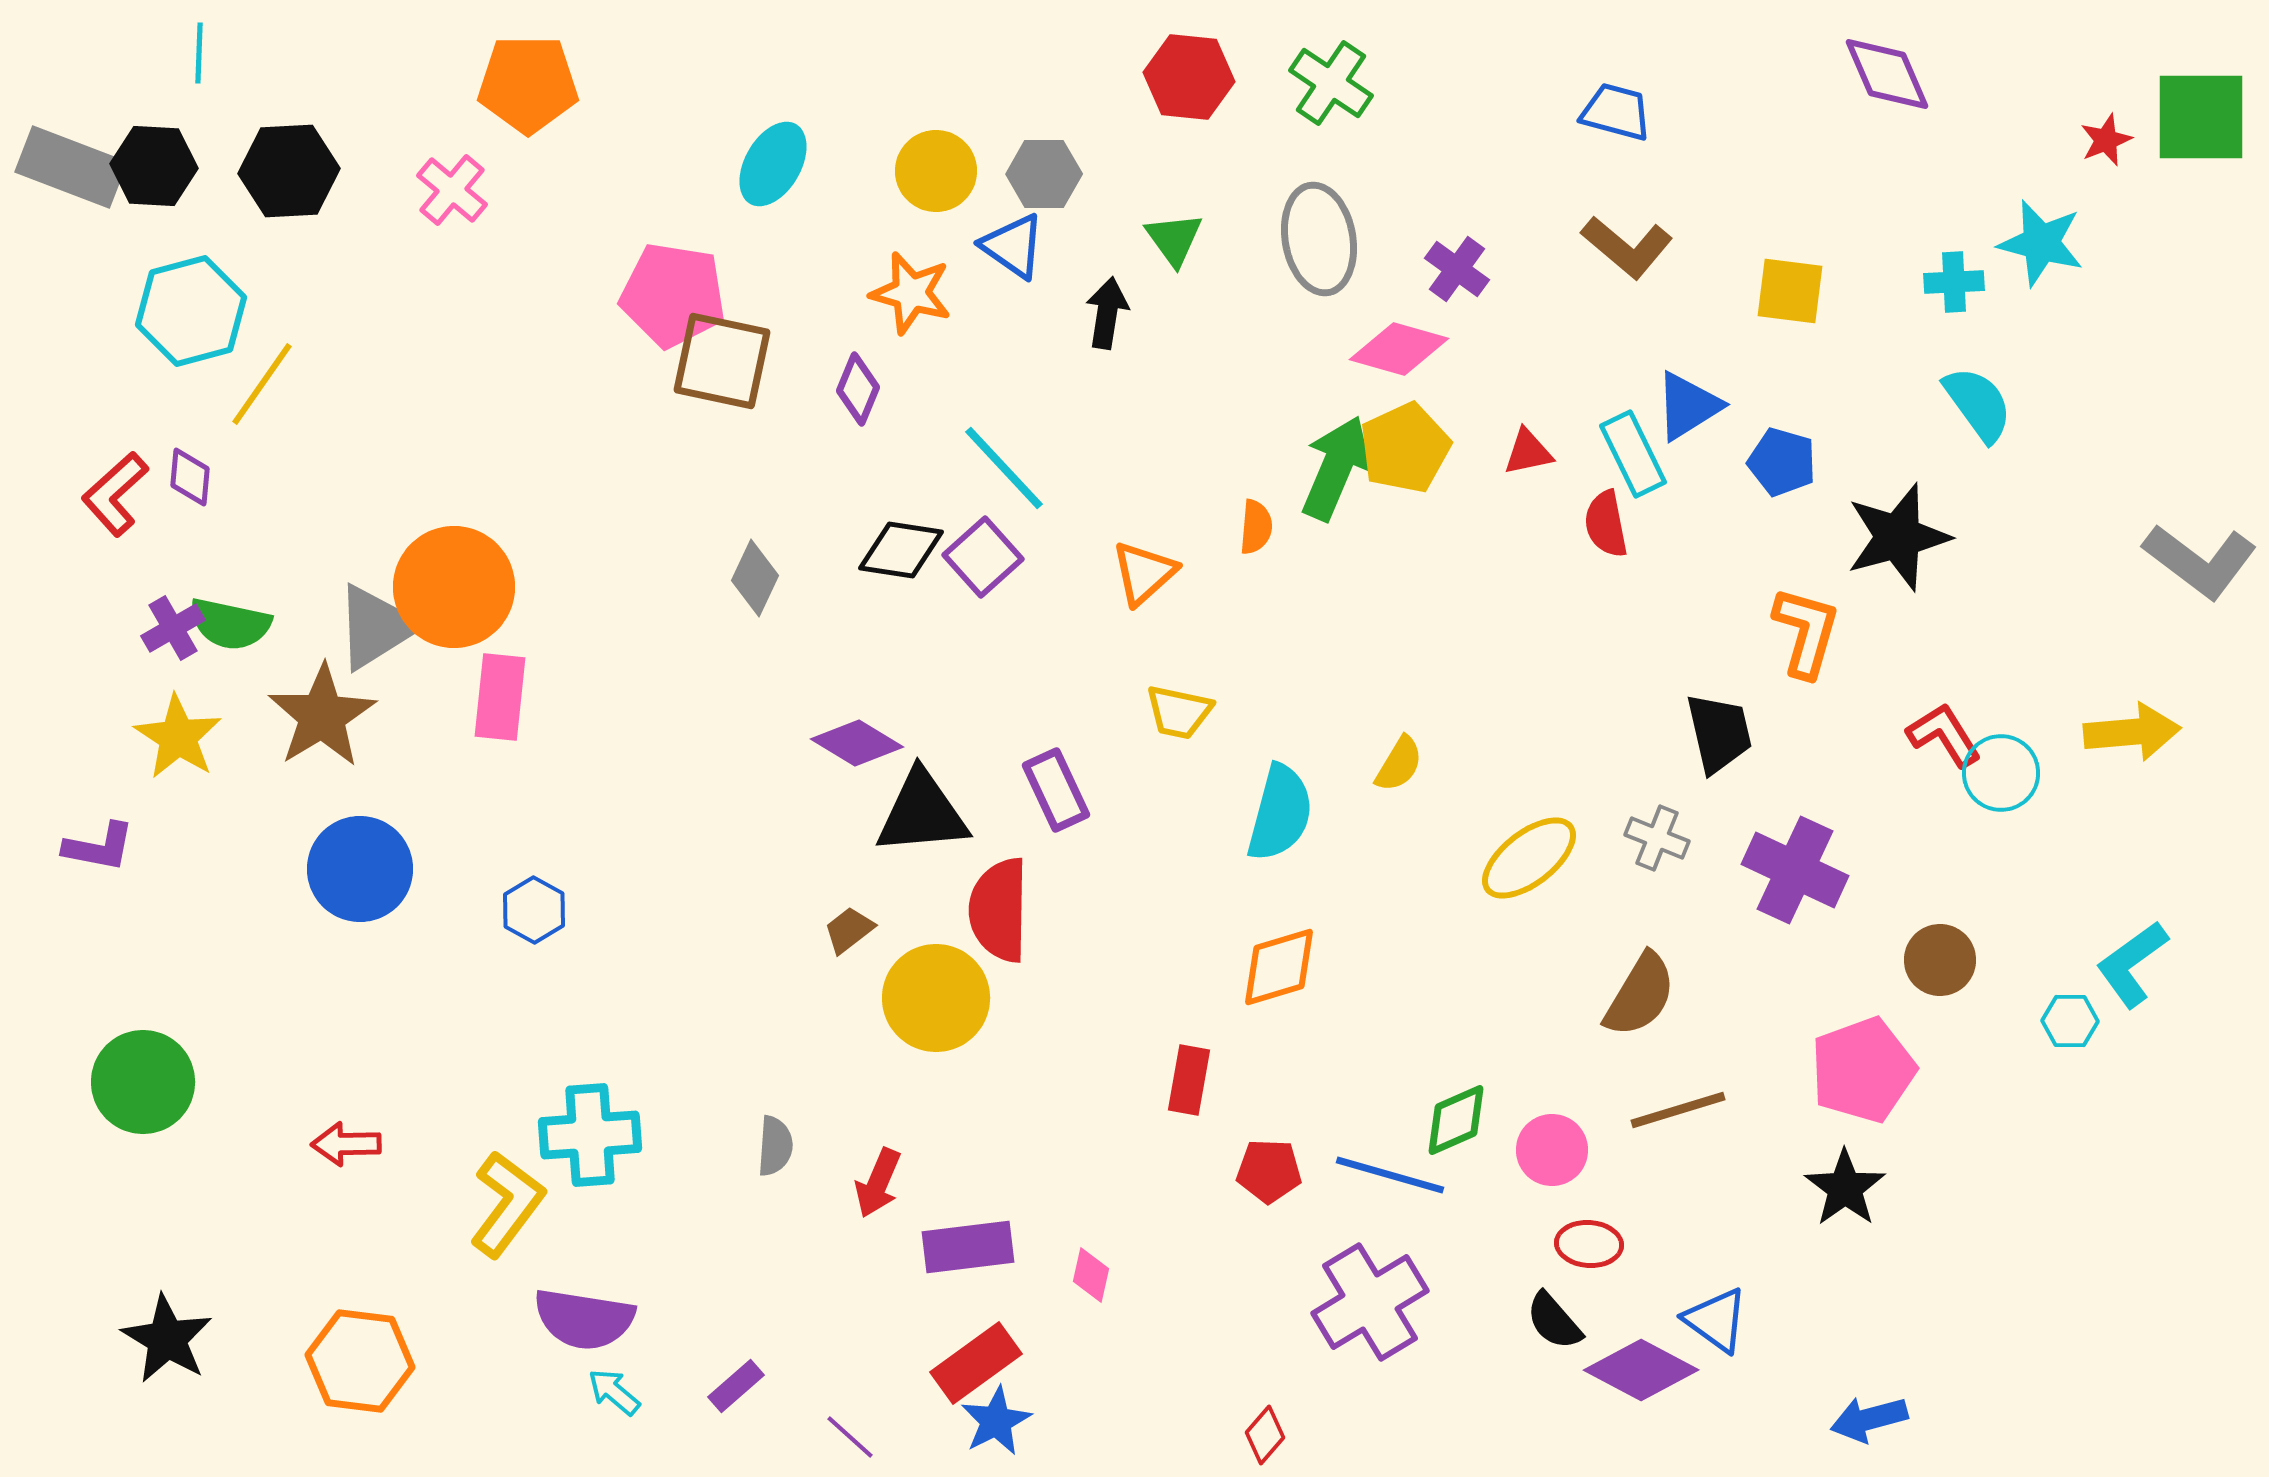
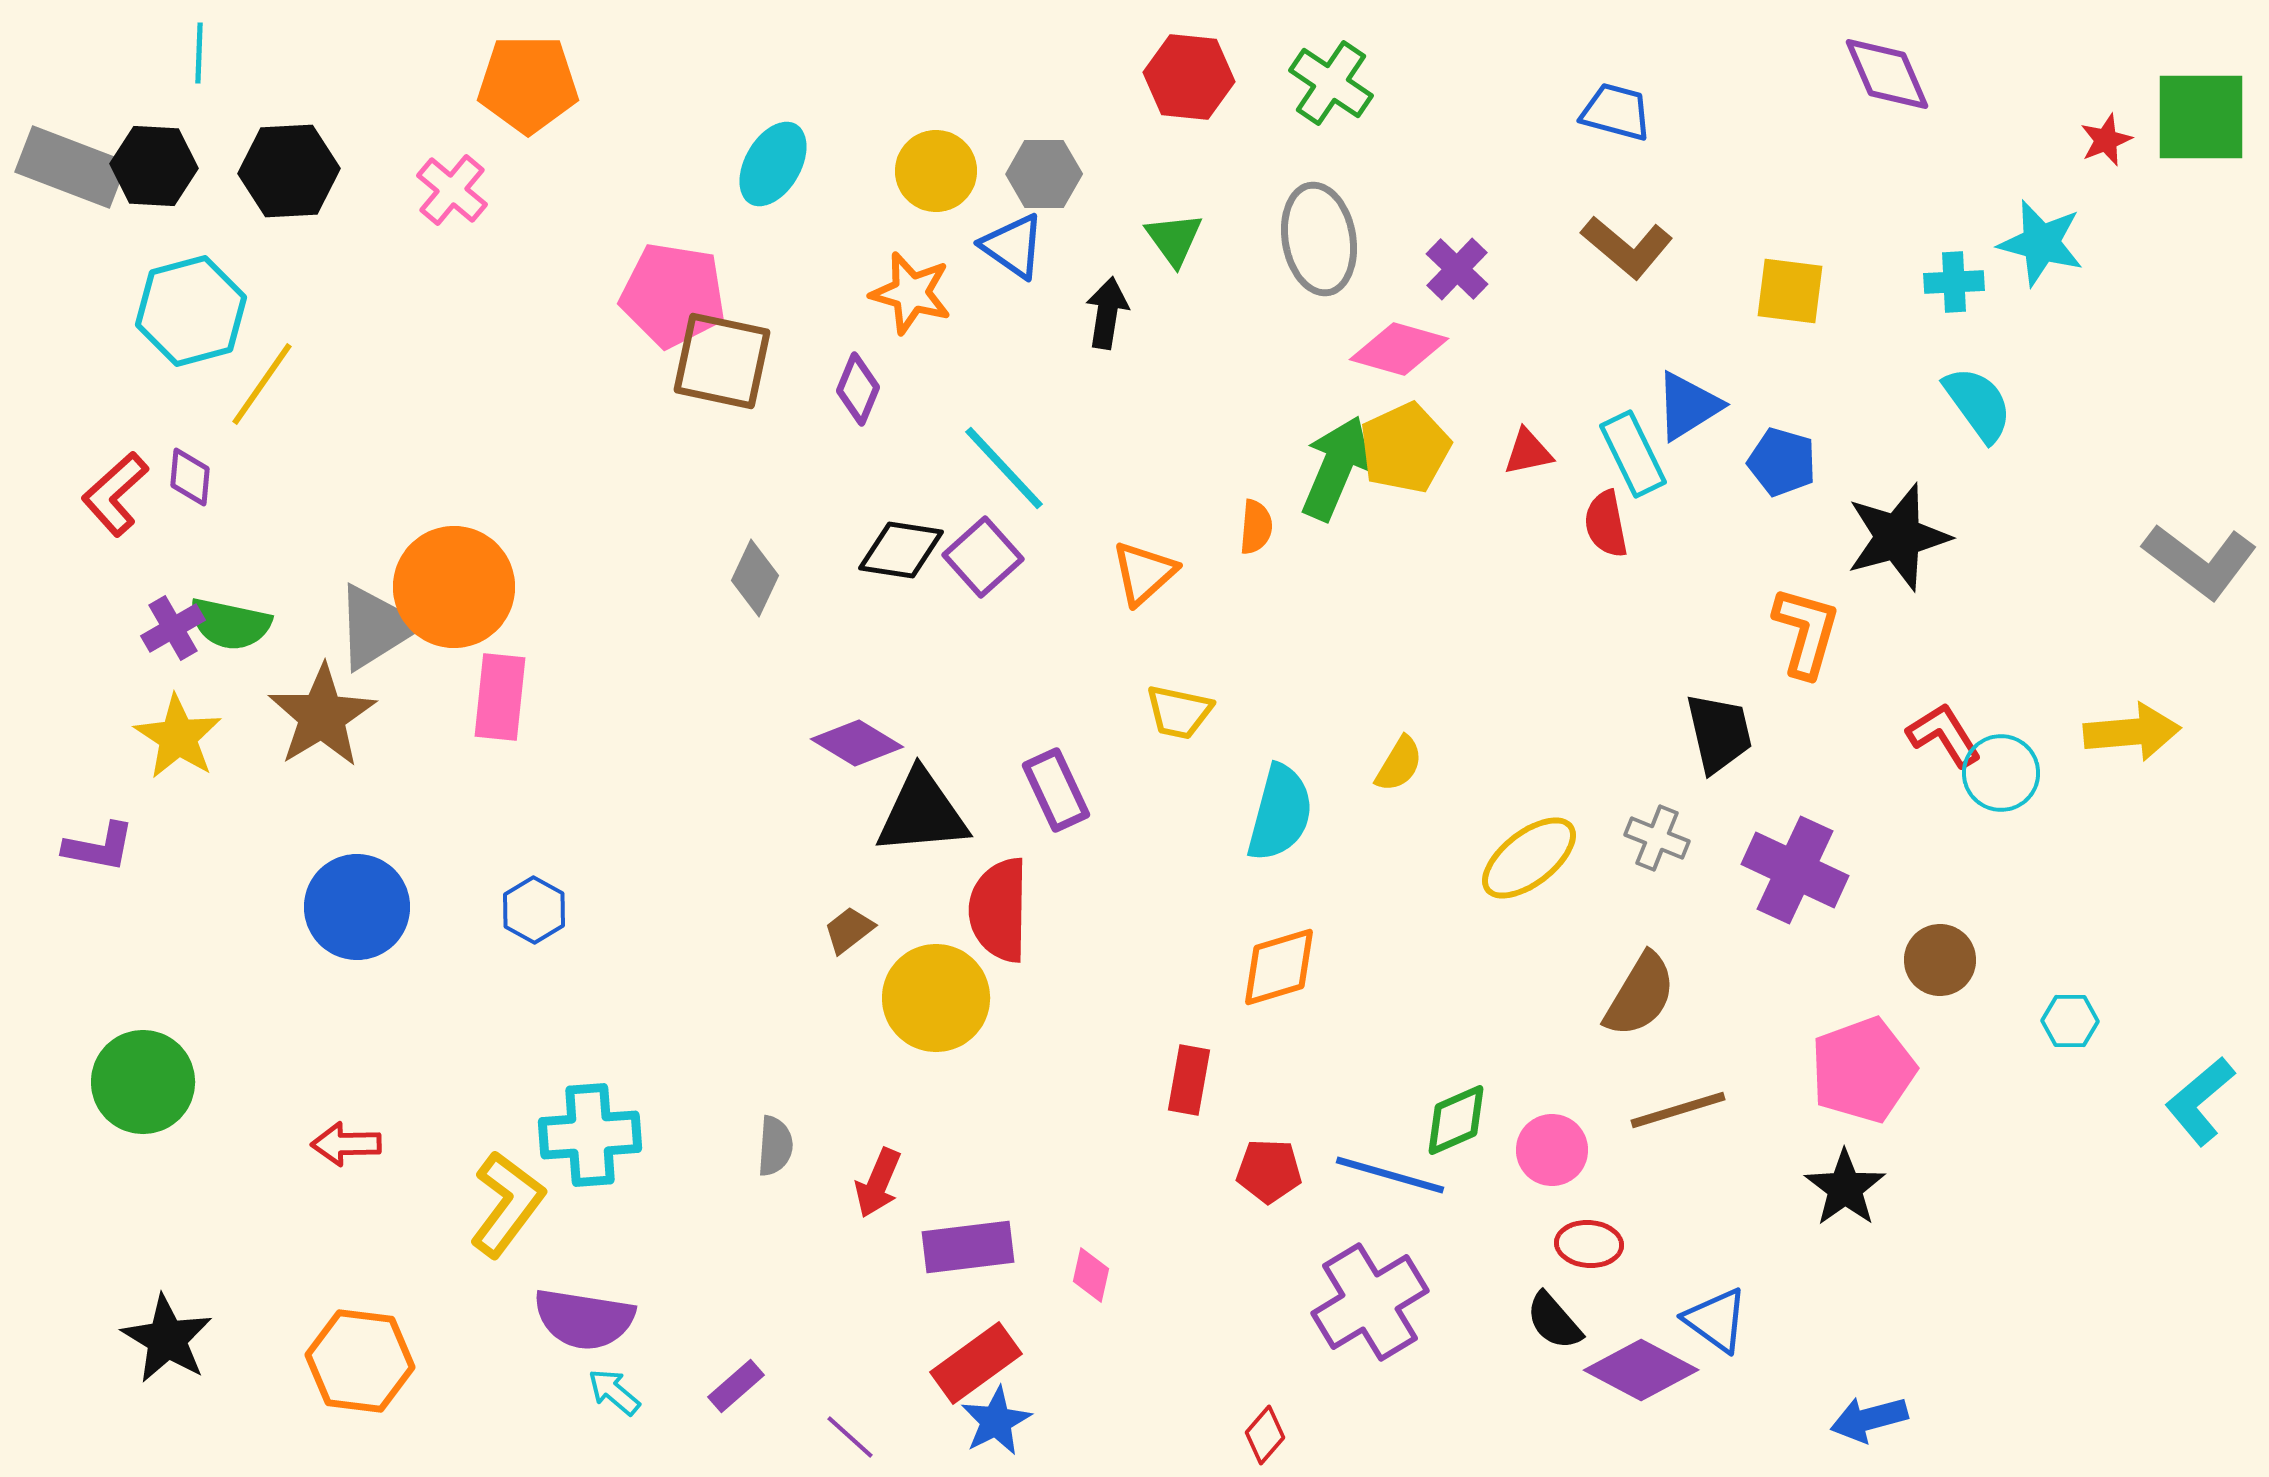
purple cross at (1457, 269): rotated 8 degrees clockwise
blue circle at (360, 869): moved 3 px left, 38 px down
cyan L-shape at (2132, 964): moved 68 px right, 137 px down; rotated 4 degrees counterclockwise
